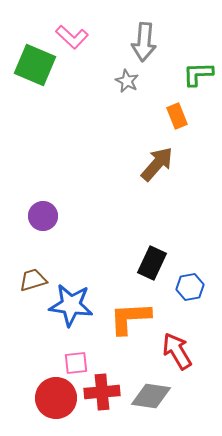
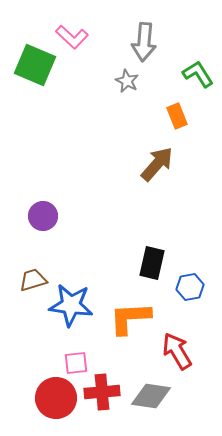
green L-shape: rotated 60 degrees clockwise
black rectangle: rotated 12 degrees counterclockwise
